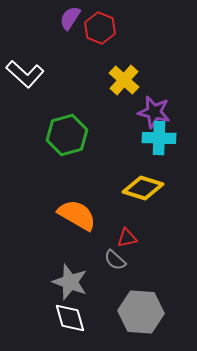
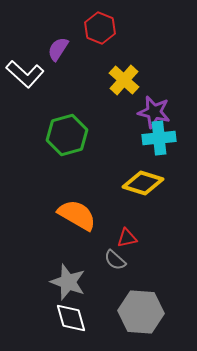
purple semicircle: moved 12 px left, 31 px down
cyan cross: rotated 8 degrees counterclockwise
yellow diamond: moved 5 px up
gray star: moved 2 px left
white diamond: moved 1 px right
